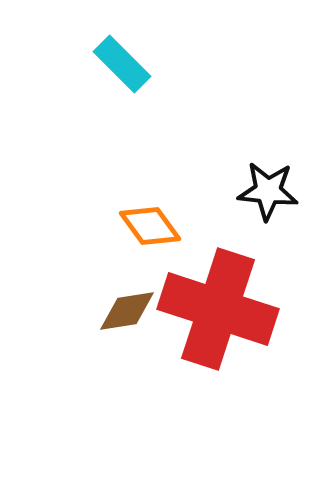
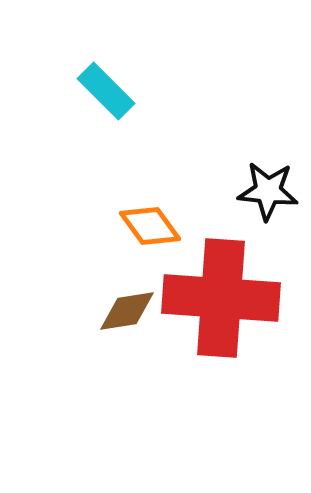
cyan rectangle: moved 16 px left, 27 px down
red cross: moved 3 px right, 11 px up; rotated 14 degrees counterclockwise
